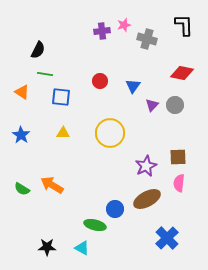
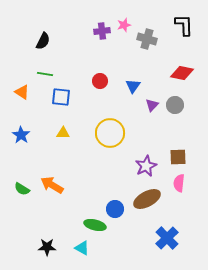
black semicircle: moved 5 px right, 9 px up
